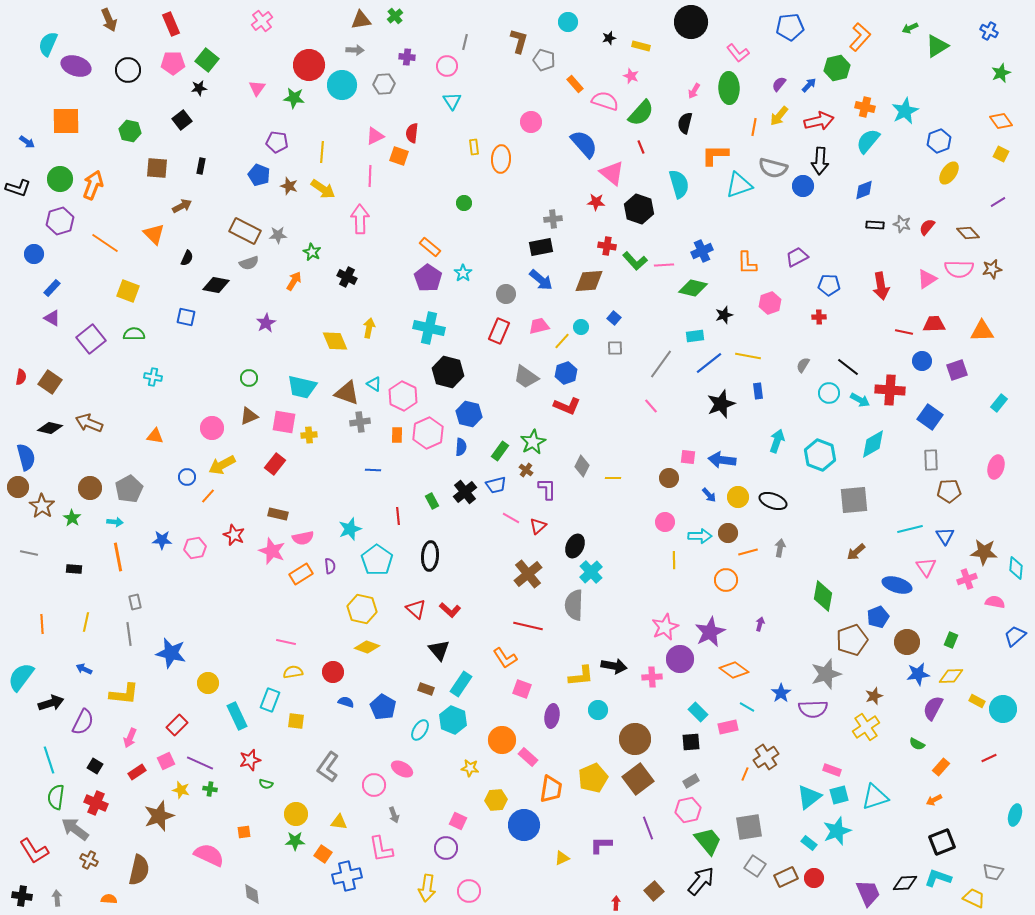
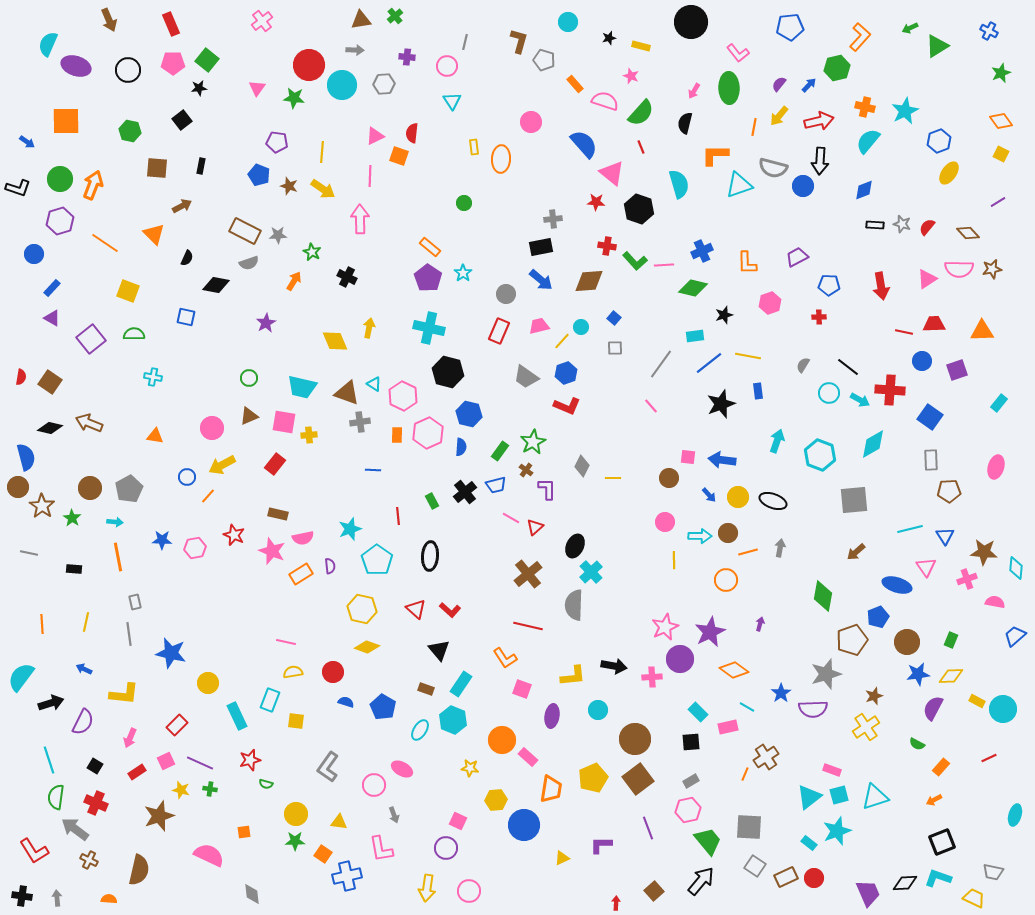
red triangle at (538, 526): moved 3 px left, 1 px down
yellow L-shape at (581, 676): moved 8 px left
gray square at (749, 827): rotated 12 degrees clockwise
